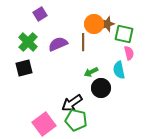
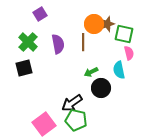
purple semicircle: rotated 102 degrees clockwise
